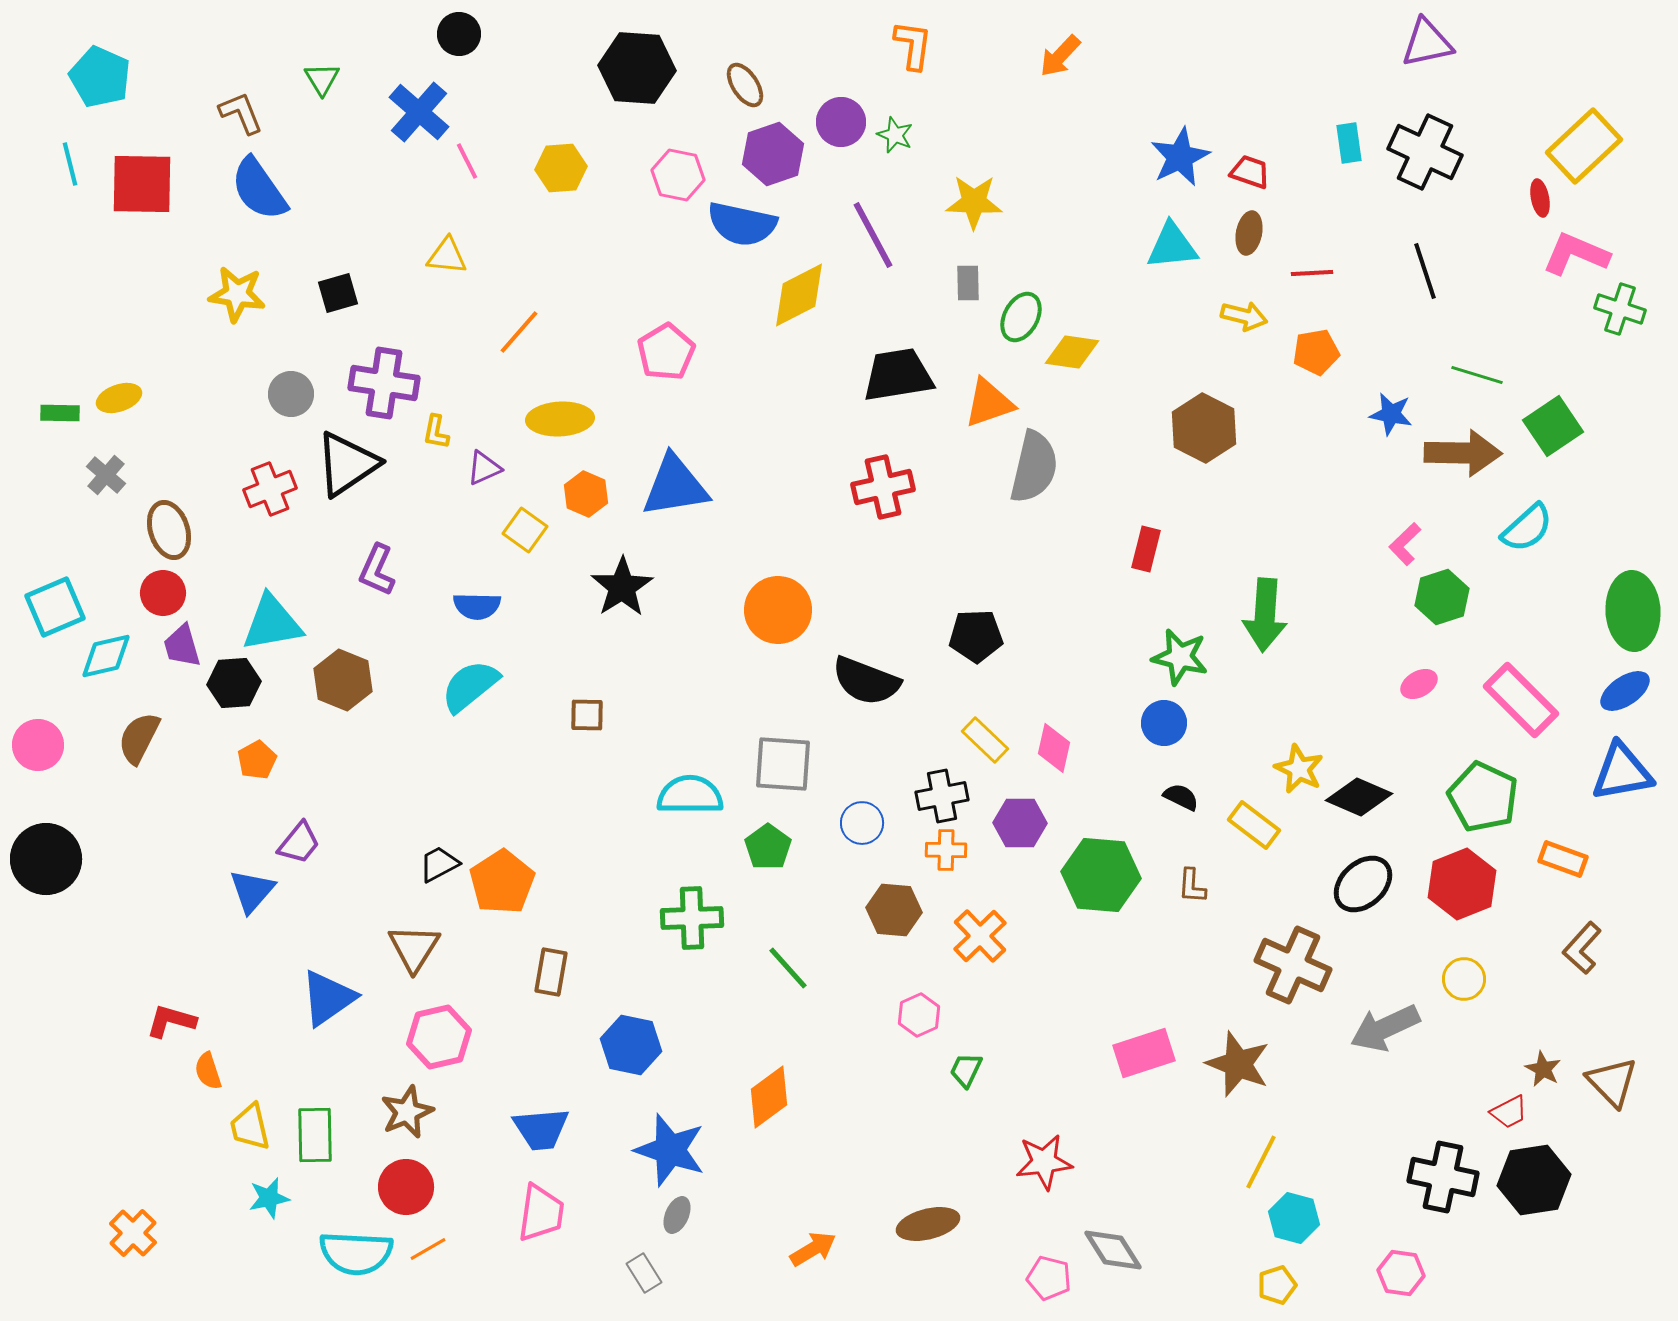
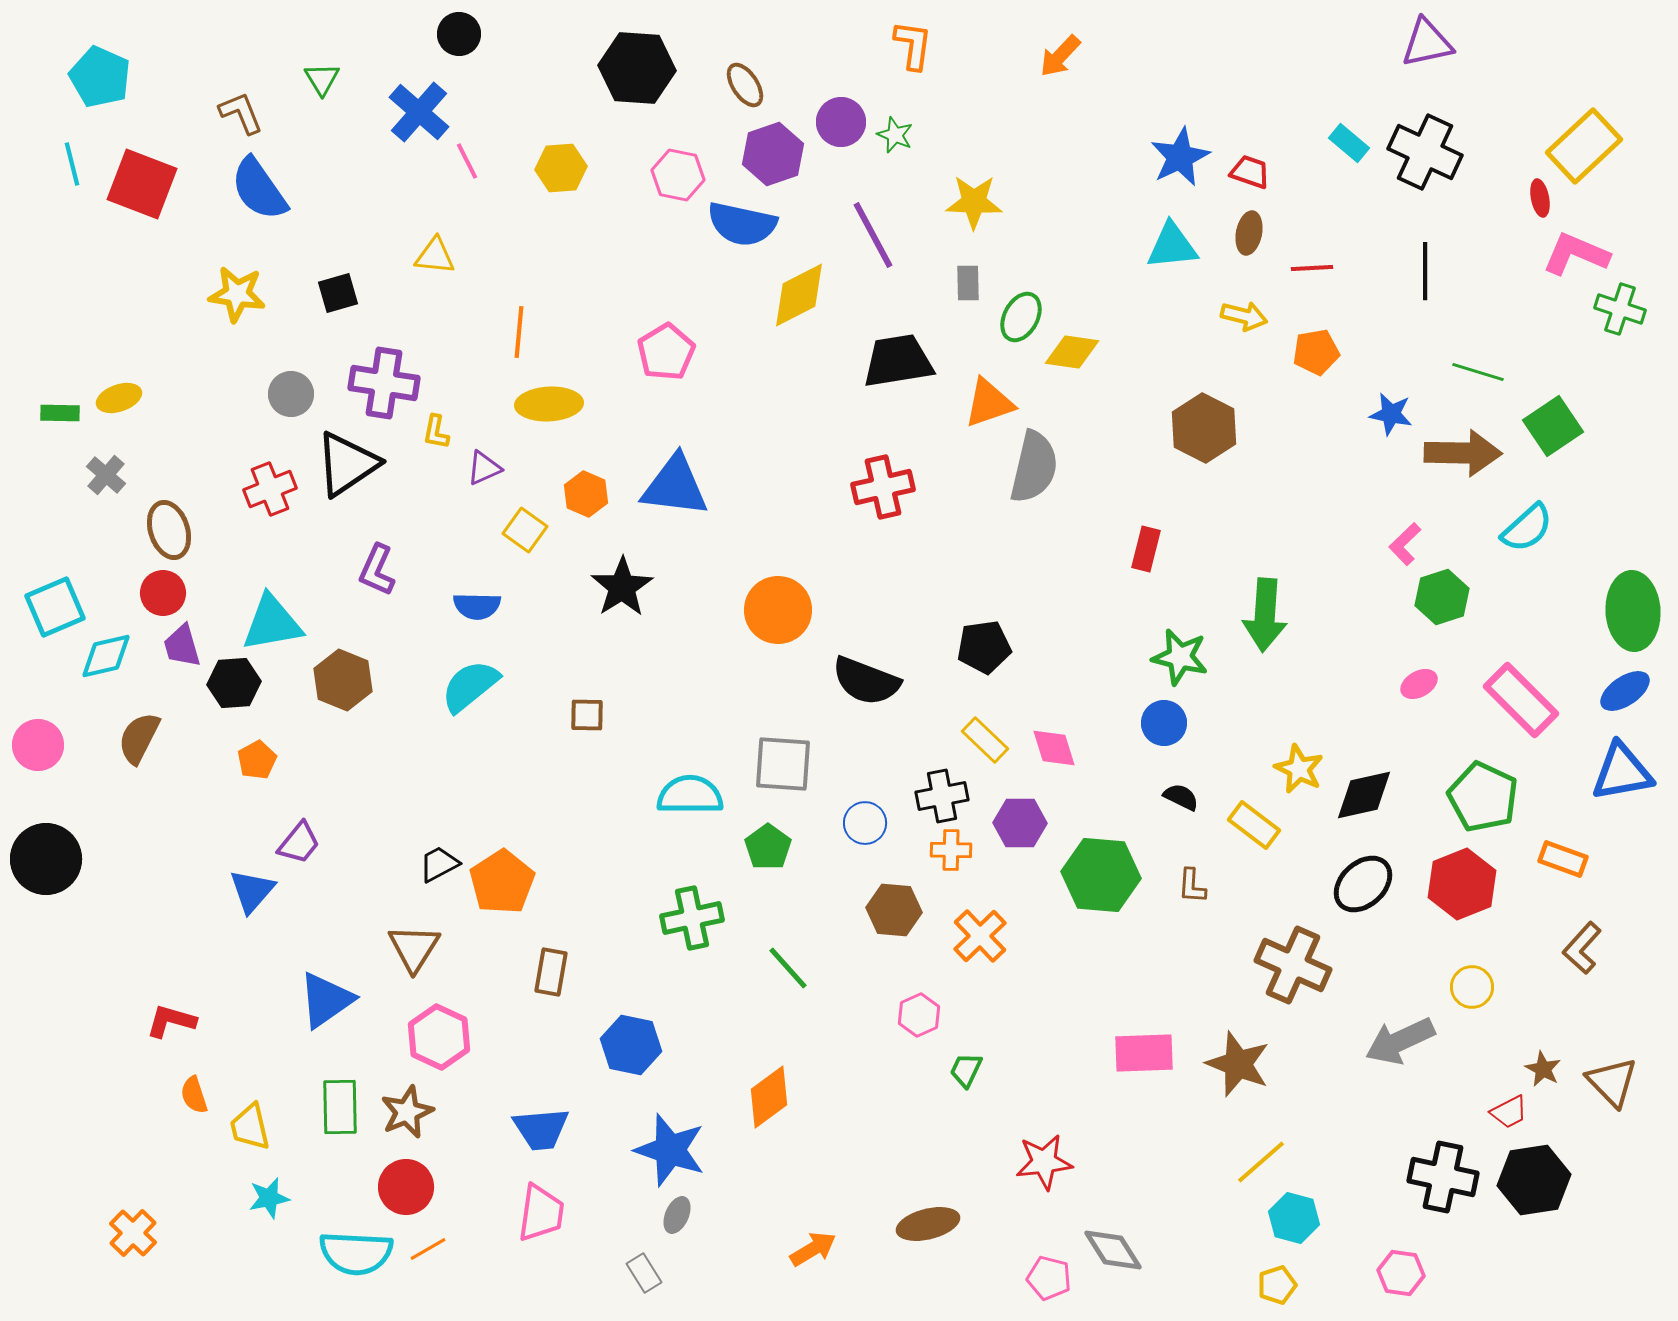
cyan rectangle at (1349, 143): rotated 42 degrees counterclockwise
cyan line at (70, 164): moved 2 px right
red square at (142, 184): rotated 20 degrees clockwise
yellow triangle at (447, 256): moved 12 px left
black line at (1425, 271): rotated 18 degrees clockwise
red line at (1312, 273): moved 5 px up
orange line at (519, 332): rotated 36 degrees counterclockwise
black trapezoid at (898, 375): moved 14 px up
green line at (1477, 375): moved 1 px right, 3 px up
yellow ellipse at (560, 419): moved 11 px left, 15 px up
blue triangle at (675, 486): rotated 16 degrees clockwise
black pentagon at (976, 636): moved 8 px right, 11 px down; rotated 6 degrees counterclockwise
pink diamond at (1054, 748): rotated 30 degrees counterclockwise
black diamond at (1359, 797): moved 5 px right, 2 px up; rotated 36 degrees counterclockwise
blue circle at (862, 823): moved 3 px right
orange cross at (946, 850): moved 5 px right
green cross at (692, 918): rotated 10 degrees counterclockwise
yellow circle at (1464, 979): moved 8 px right, 8 px down
blue triangle at (328, 998): moved 2 px left, 2 px down
gray arrow at (1385, 1028): moved 15 px right, 13 px down
pink hexagon at (439, 1037): rotated 22 degrees counterclockwise
pink rectangle at (1144, 1053): rotated 16 degrees clockwise
orange semicircle at (208, 1071): moved 14 px left, 24 px down
green rectangle at (315, 1135): moved 25 px right, 28 px up
yellow line at (1261, 1162): rotated 22 degrees clockwise
